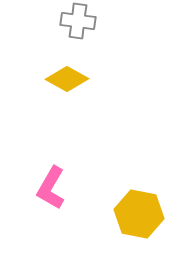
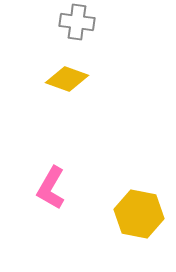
gray cross: moved 1 px left, 1 px down
yellow diamond: rotated 9 degrees counterclockwise
